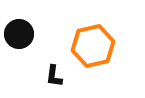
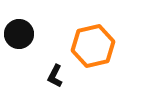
black L-shape: moved 1 px right; rotated 20 degrees clockwise
